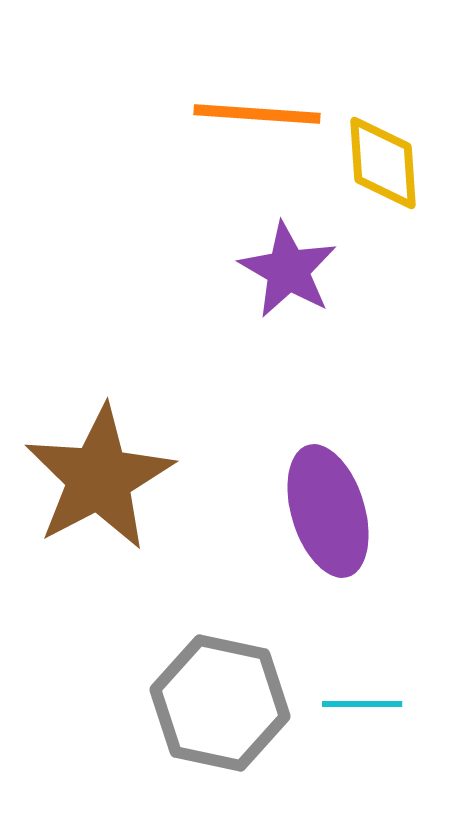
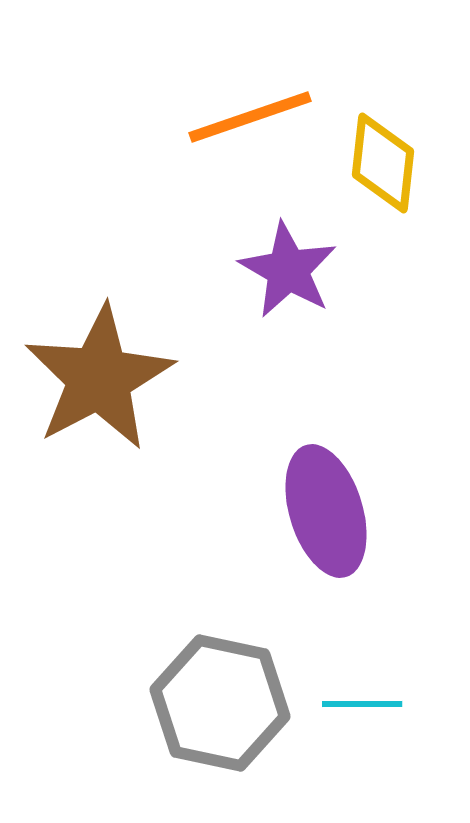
orange line: moved 7 px left, 3 px down; rotated 23 degrees counterclockwise
yellow diamond: rotated 10 degrees clockwise
brown star: moved 100 px up
purple ellipse: moved 2 px left
